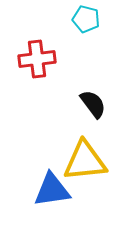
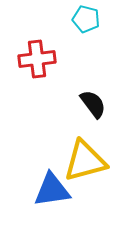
yellow triangle: rotated 9 degrees counterclockwise
